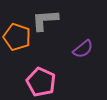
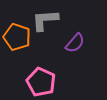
purple semicircle: moved 8 px left, 6 px up; rotated 10 degrees counterclockwise
